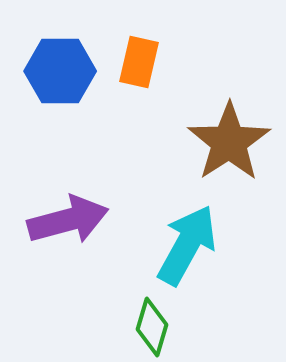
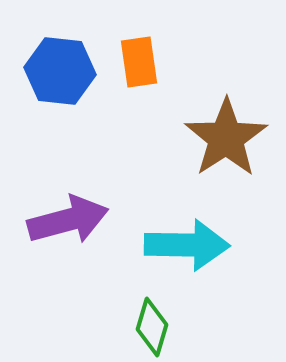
orange rectangle: rotated 21 degrees counterclockwise
blue hexagon: rotated 6 degrees clockwise
brown star: moved 3 px left, 4 px up
cyan arrow: rotated 62 degrees clockwise
